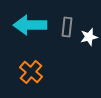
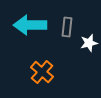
white star: moved 6 px down
orange cross: moved 11 px right
